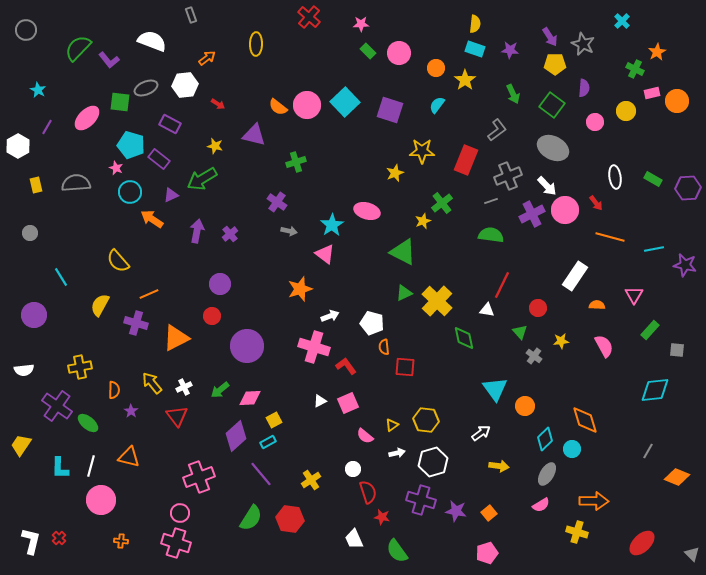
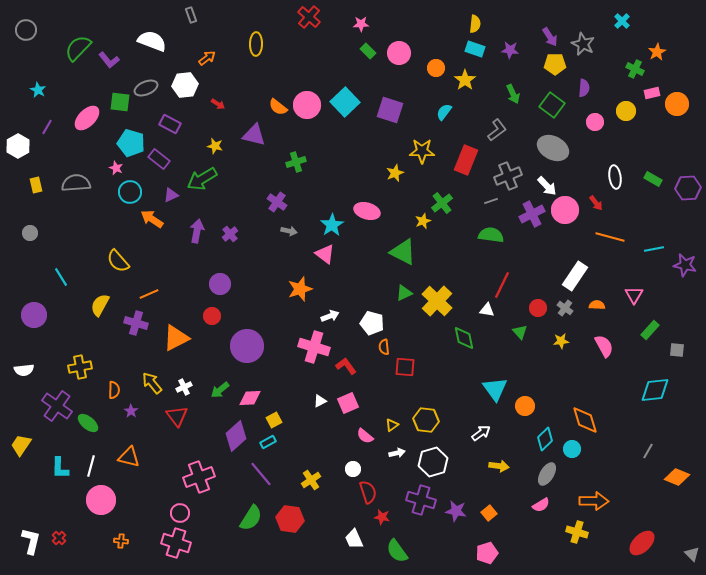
orange circle at (677, 101): moved 3 px down
cyan semicircle at (437, 105): moved 7 px right, 7 px down
cyan pentagon at (131, 145): moved 2 px up
gray cross at (534, 356): moved 31 px right, 48 px up
